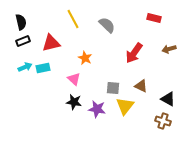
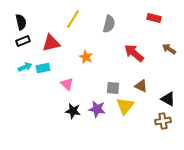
yellow line: rotated 60 degrees clockwise
gray semicircle: moved 2 px right, 1 px up; rotated 60 degrees clockwise
brown arrow: rotated 48 degrees clockwise
red arrow: rotated 95 degrees clockwise
orange star: moved 1 px right, 1 px up
pink triangle: moved 7 px left, 5 px down
black star: moved 1 px left, 9 px down
brown cross: rotated 28 degrees counterclockwise
